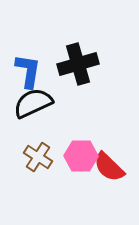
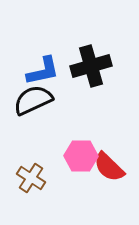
black cross: moved 13 px right, 2 px down
blue L-shape: moved 15 px right; rotated 69 degrees clockwise
black semicircle: moved 3 px up
brown cross: moved 7 px left, 21 px down
